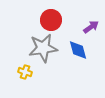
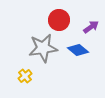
red circle: moved 8 px right
blue diamond: rotated 35 degrees counterclockwise
yellow cross: moved 4 px down; rotated 32 degrees clockwise
